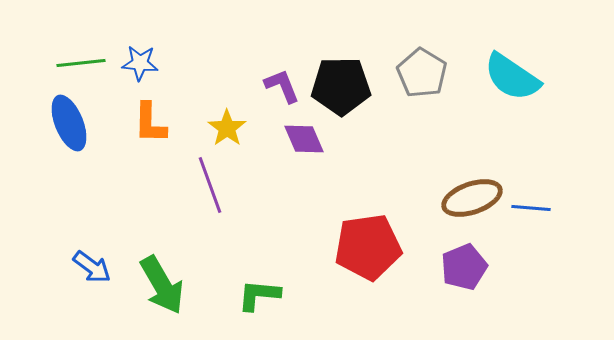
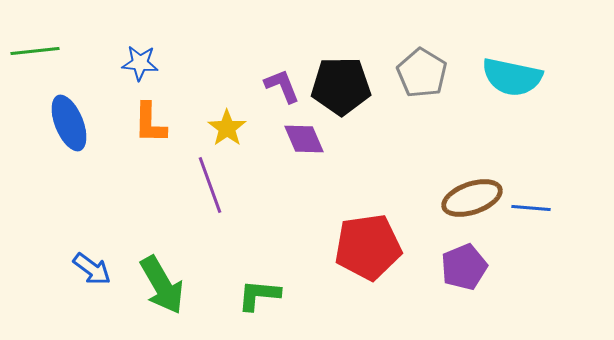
green line: moved 46 px left, 12 px up
cyan semicircle: rotated 22 degrees counterclockwise
blue arrow: moved 2 px down
